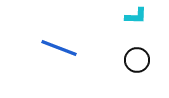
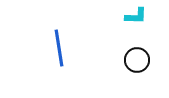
blue line: rotated 60 degrees clockwise
